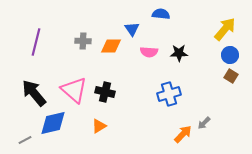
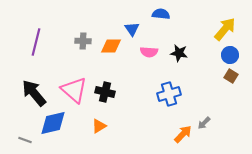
black star: rotated 12 degrees clockwise
gray line: rotated 48 degrees clockwise
